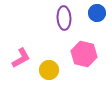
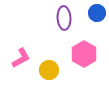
pink hexagon: rotated 15 degrees clockwise
